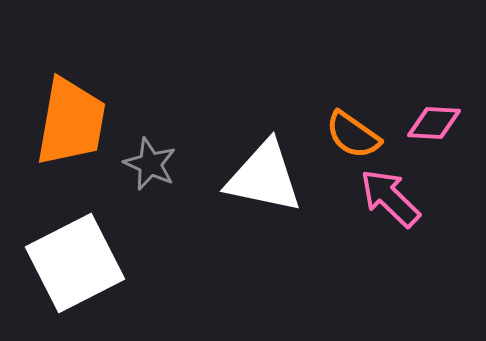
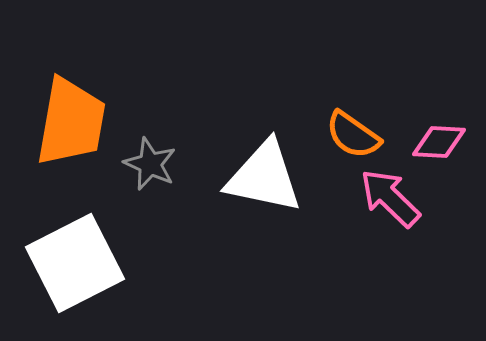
pink diamond: moved 5 px right, 19 px down
